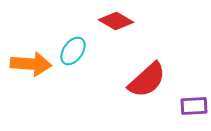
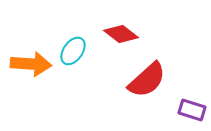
red diamond: moved 5 px right, 13 px down; rotated 8 degrees clockwise
purple rectangle: moved 2 px left, 4 px down; rotated 20 degrees clockwise
